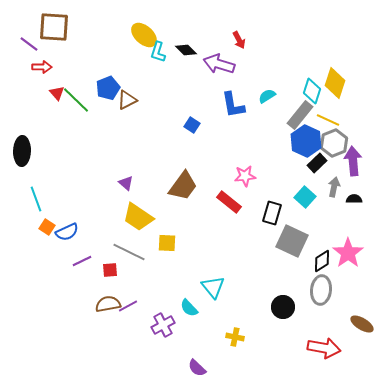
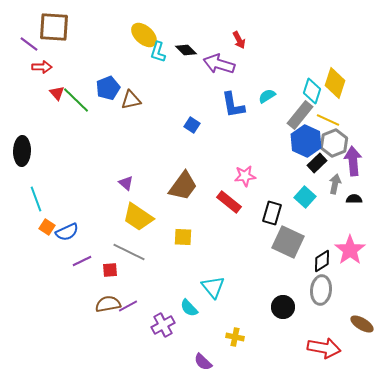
brown triangle at (127, 100): moved 4 px right; rotated 15 degrees clockwise
gray arrow at (334, 187): moved 1 px right, 3 px up
gray square at (292, 241): moved 4 px left, 1 px down
yellow square at (167, 243): moved 16 px right, 6 px up
pink star at (348, 253): moved 2 px right, 3 px up
purple semicircle at (197, 368): moved 6 px right, 6 px up
